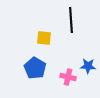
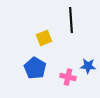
yellow square: rotated 28 degrees counterclockwise
